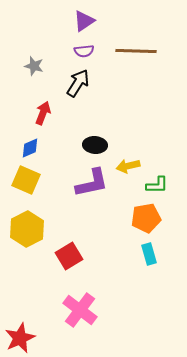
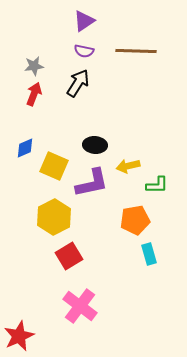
purple semicircle: rotated 18 degrees clockwise
gray star: rotated 24 degrees counterclockwise
red arrow: moved 9 px left, 19 px up
blue diamond: moved 5 px left
yellow square: moved 28 px right, 14 px up
orange pentagon: moved 11 px left, 2 px down
yellow hexagon: moved 27 px right, 12 px up
pink cross: moved 4 px up
red star: moved 1 px left, 2 px up
